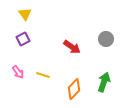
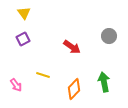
yellow triangle: moved 1 px left, 1 px up
gray circle: moved 3 px right, 3 px up
pink arrow: moved 2 px left, 13 px down
green arrow: rotated 30 degrees counterclockwise
